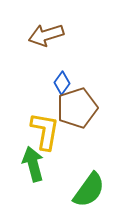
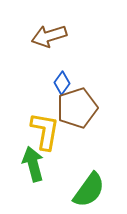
brown arrow: moved 3 px right, 1 px down
